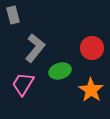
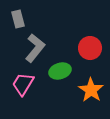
gray rectangle: moved 5 px right, 4 px down
red circle: moved 2 px left
